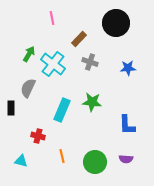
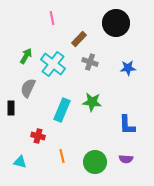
green arrow: moved 3 px left, 2 px down
cyan triangle: moved 1 px left, 1 px down
